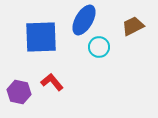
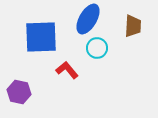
blue ellipse: moved 4 px right, 1 px up
brown trapezoid: rotated 120 degrees clockwise
cyan circle: moved 2 px left, 1 px down
red L-shape: moved 15 px right, 12 px up
